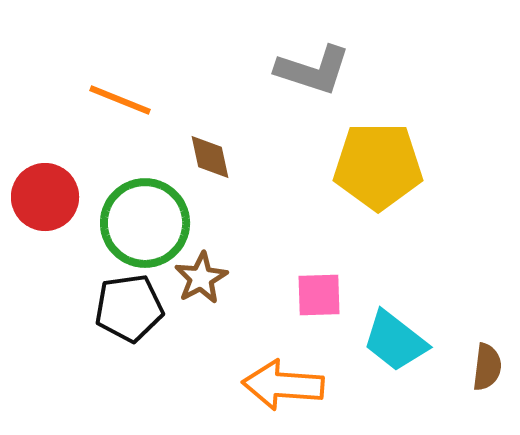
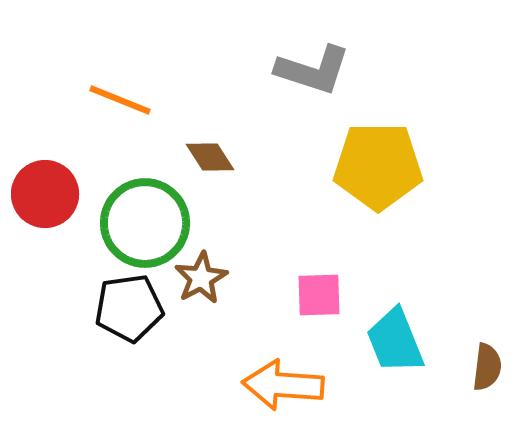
brown diamond: rotated 21 degrees counterclockwise
red circle: moved 3 px up
cyan trapezoid: rotated 30 degrees clockwise
